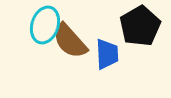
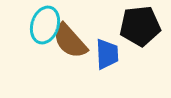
black pentagon: rotated 24 degrees clockwise
